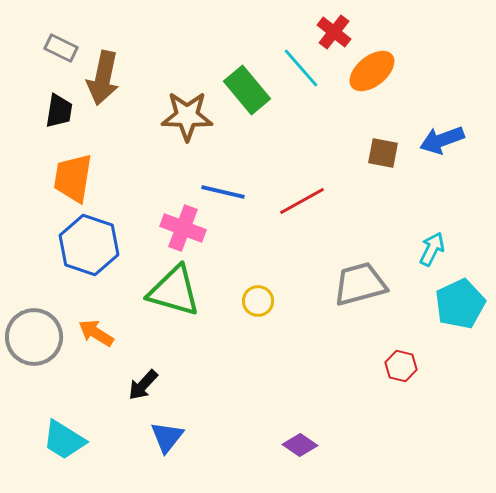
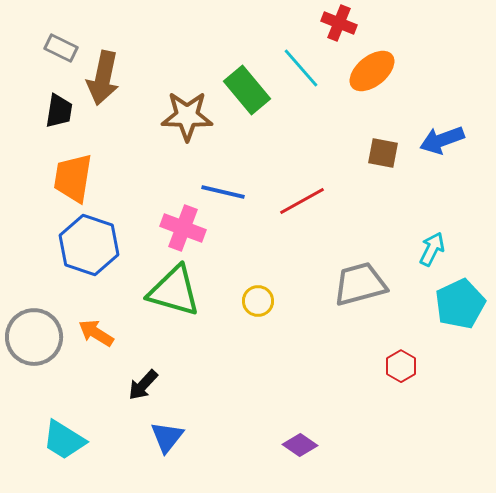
red cross: moved 5 px right, 9 px up; rotated 16 degrees counterclockwise
red hexagon: rotated 16 degrees clockwise
